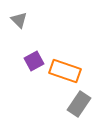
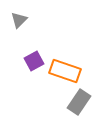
gray triangle: rotated 30 degrees clockwise
gray rectangle: moved 2 px up
